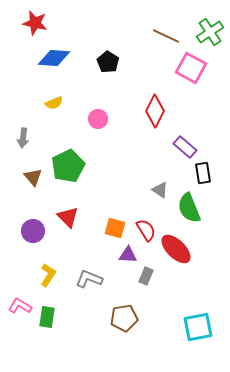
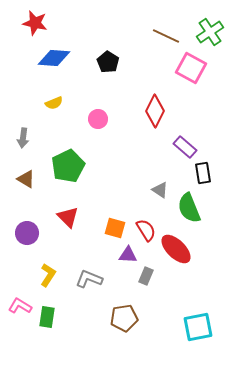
brown triangle: moved 7 px left, 2 px down; rotated 18 degrees counterclockwise
purple circle: moved 6 px left, 2 px down
